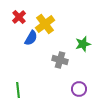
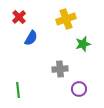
yellow cross: moved 21 px right, 5 px up; rotated 18 degrees clockwise
gray cross: moved 9 px down; rotated 21 degrees counterclockwise
